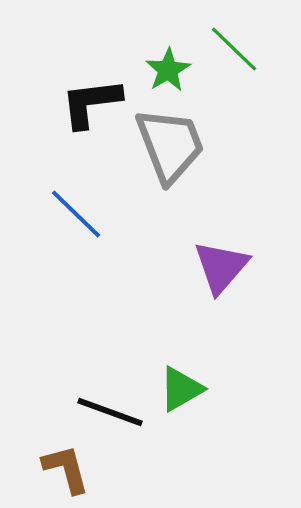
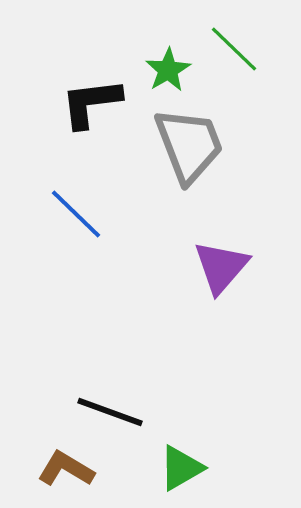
gray trapezoid: moved 19 px right
green triangle: moved 79 px down
brown L-shape: rotated 44 degrees counterclockwise
